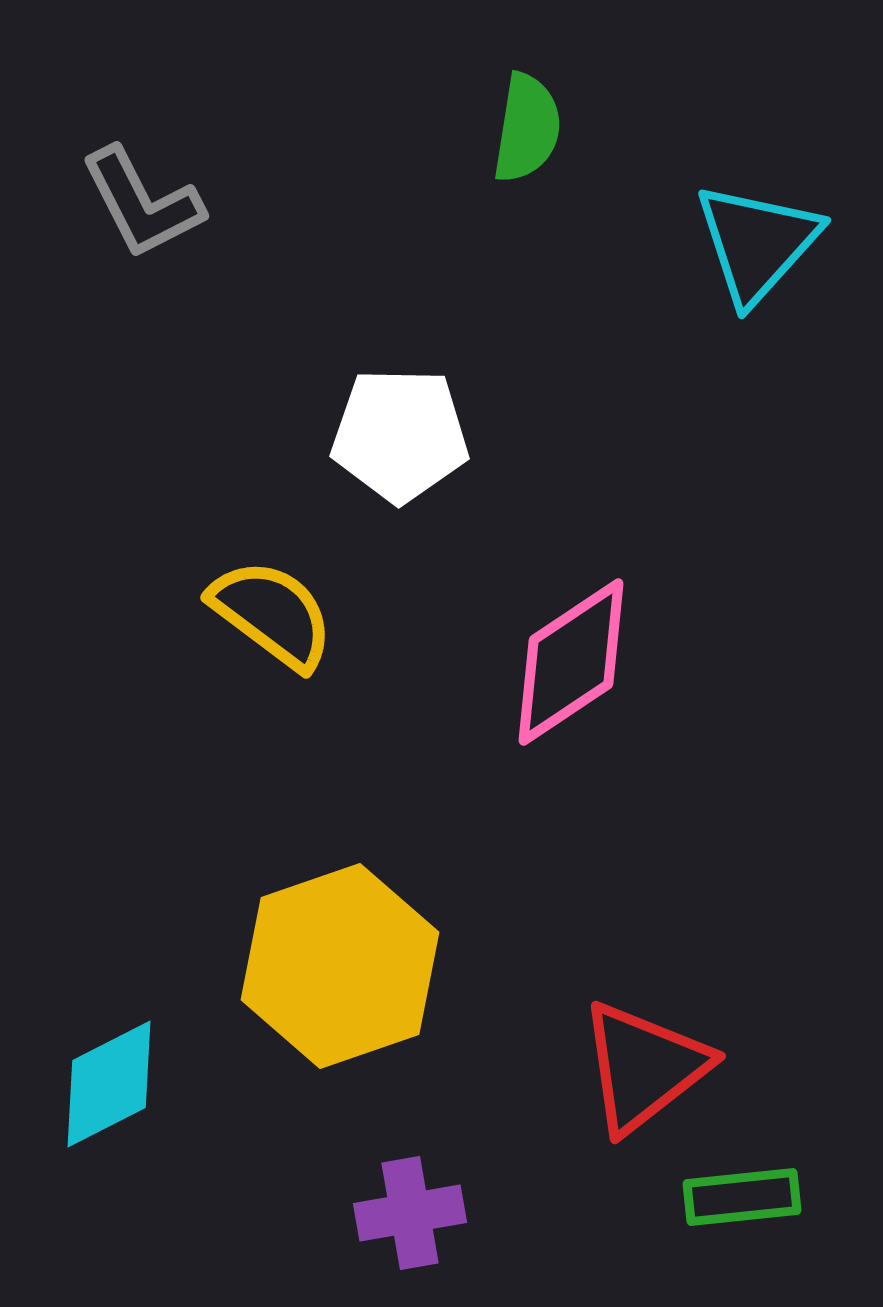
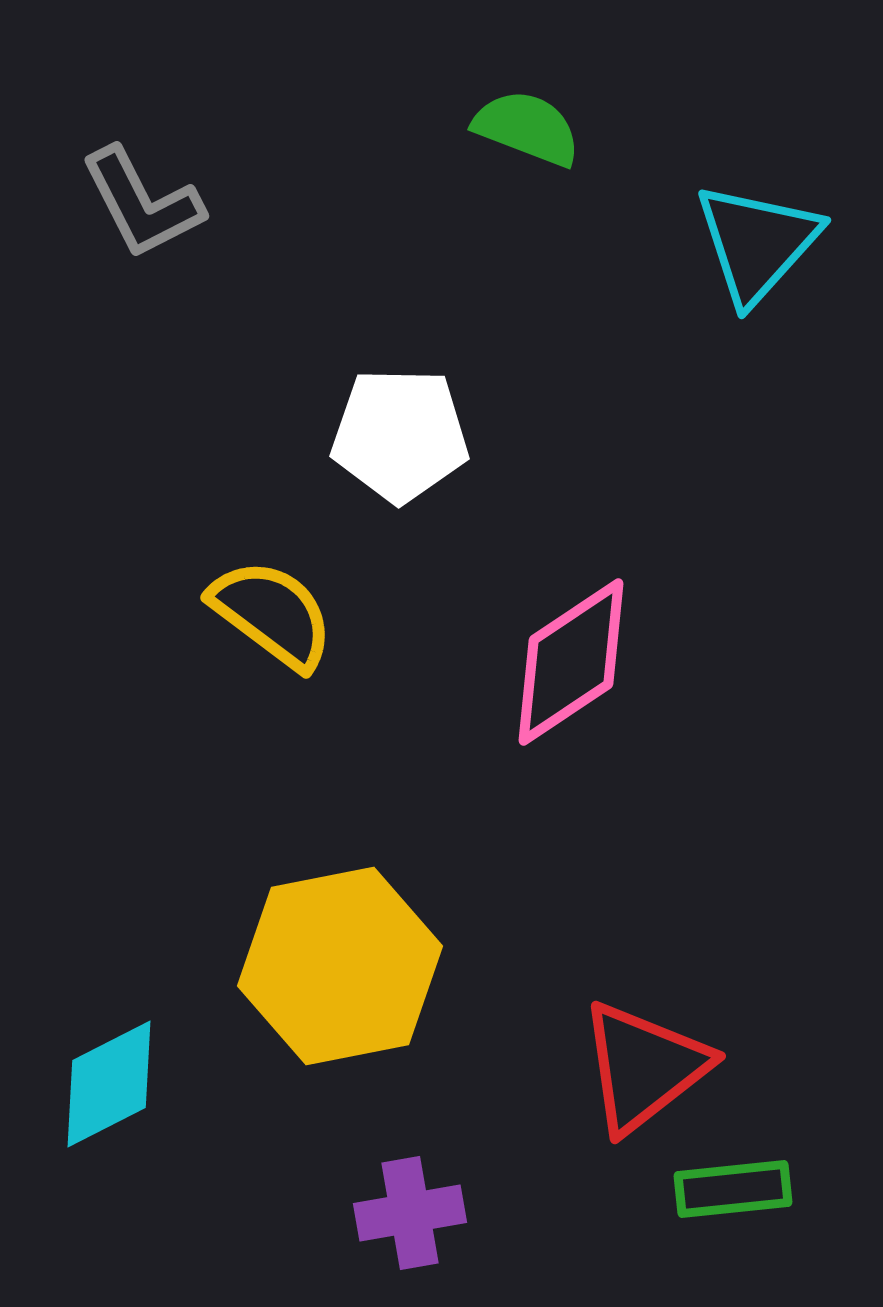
green semicircle: rotated 78 degrees counterclockwise
yellow hexagon: rotated 8 degrees clockwise
green rectangle: moved 9 px left, 8 px up
